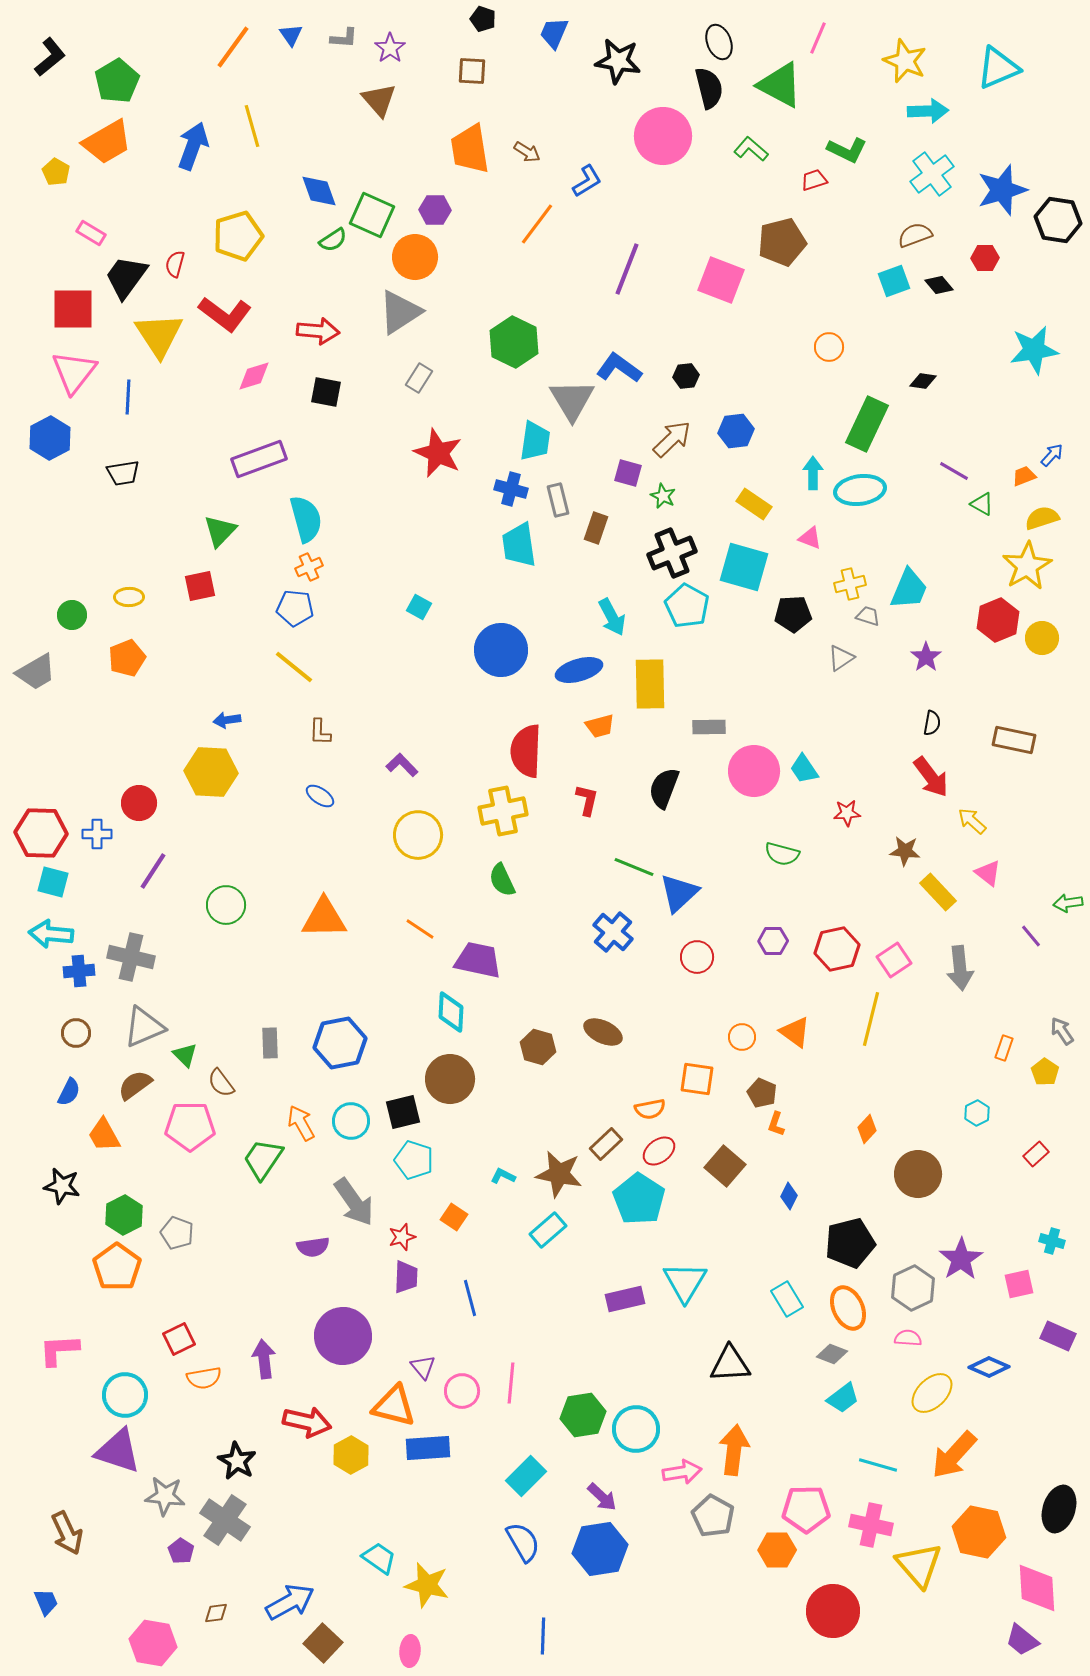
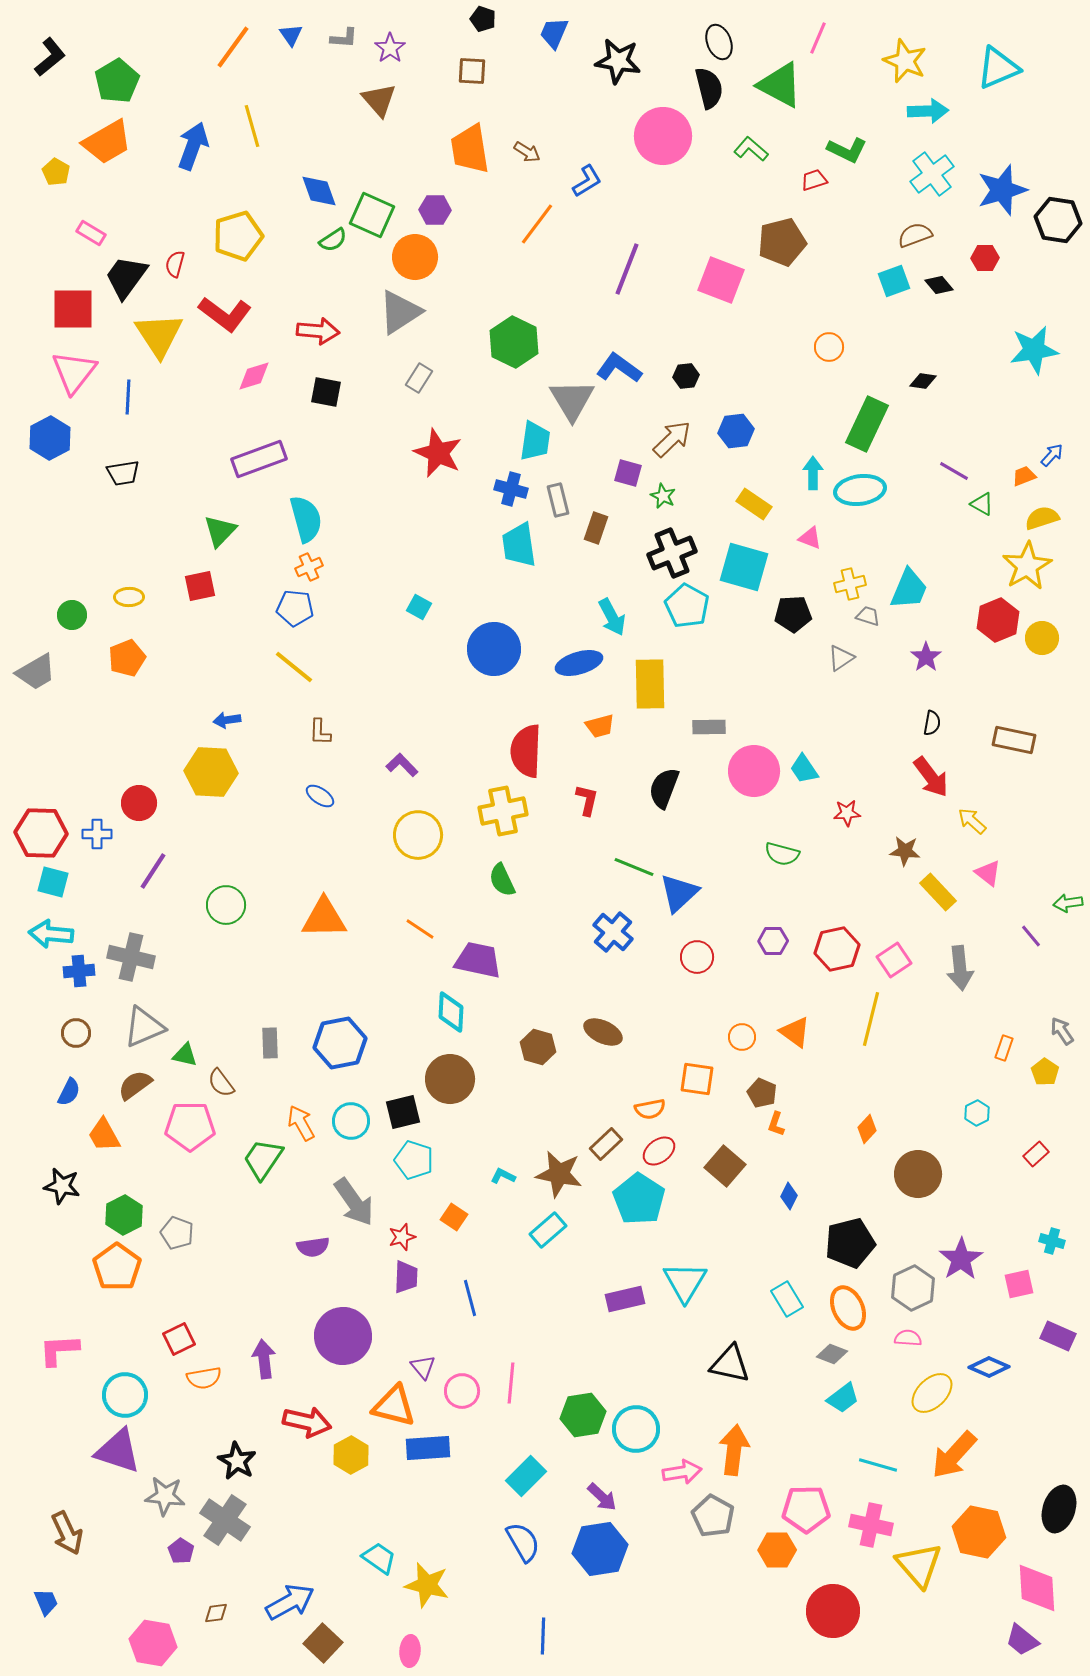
blue circle at (501, 650): moved 7 px left, 1 px up
blue ellipse at (579, 670): moved 7 px up
green triangle at (185, 1055): rotated 32 degrees counterclockwise
black triangle at (730, 1364): rotated 15 degrees clockwise
